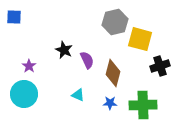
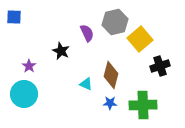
yellow square: rotated 35 degrees clockwise
black star: moved 3 px left, 1 px down
purple semicircle: moved 27 px up
brown diamond: moved 2 px left, 2 px down
cyan triangle: moved 8 px right, 11 px up
